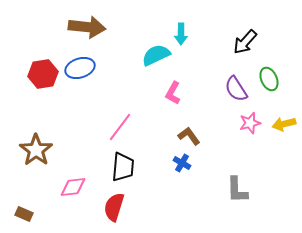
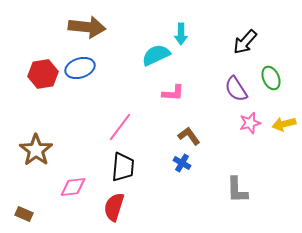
green ellipse: moved 2 px right, 1 px up
pink L-shape: rotated 115 degrees counterclockwise
